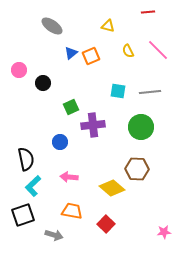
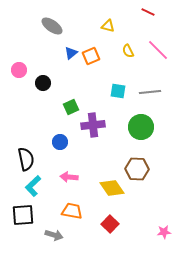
red line: rotated 32 degrees clockwise
yellow diamond: rotated 15 degrees clockwise
black square: rotated 15 degrees clockwise
red square: moved 4 px right
